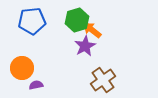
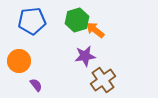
orange arrow: moved 3 px right
purple star: moved 10 px down; rotated 20 degrees clockwise
orange circle: moved 3 px left, 7 px up
purple semicircle: rotated 64 degrees clockwise
